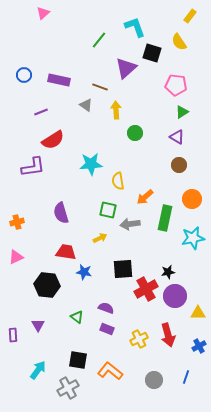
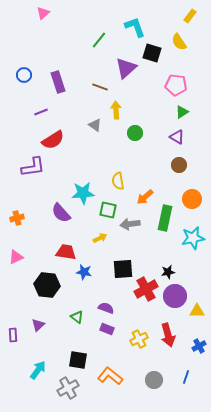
purple rectangle at (59, 80): moved 1 px left, 2 px down; rotated 60 degrees clockwise
gray triangle at (86, 105): moved 9 px right, 20 px down
cyan star at (91, 164): moved 8 px left, 29 px down
purple semicircle at (61, 213): rotated 25 degrees counterclockwise
orange cross at (17, 222): moved 4 px up
yellow triangle at (198, 313): moved 1 px left, 2 px up
purple triangle at (38, 325): rotated 16 degrees clockwise
orange L-shape at (110, 371): moved 5 px down
